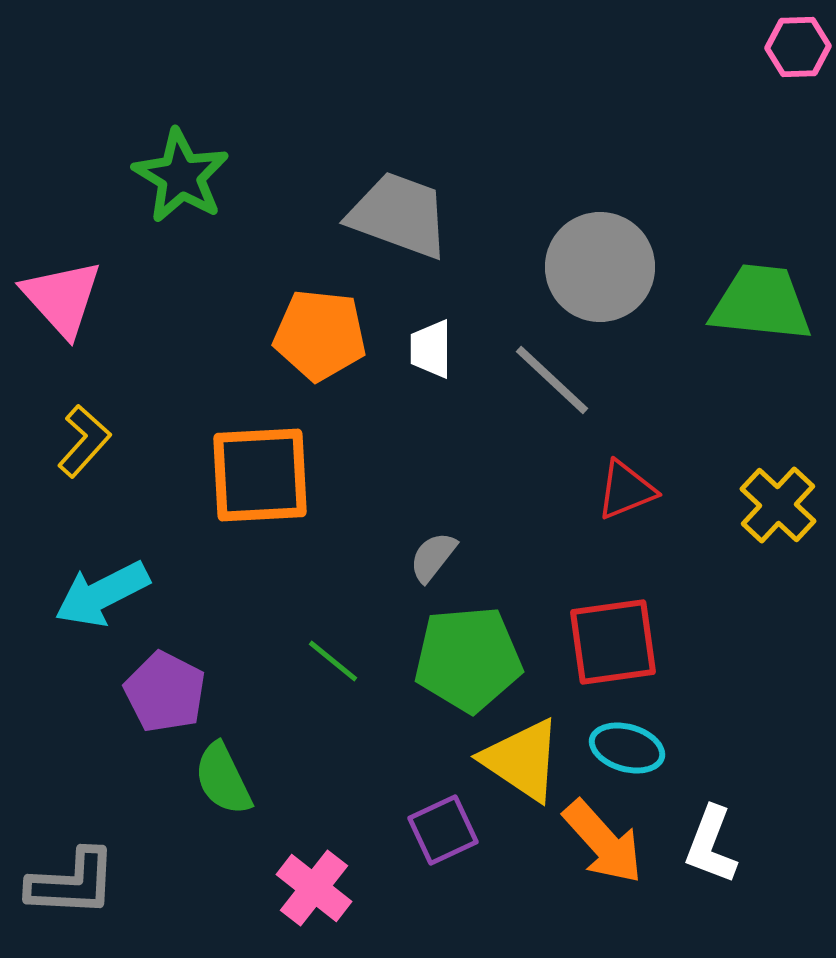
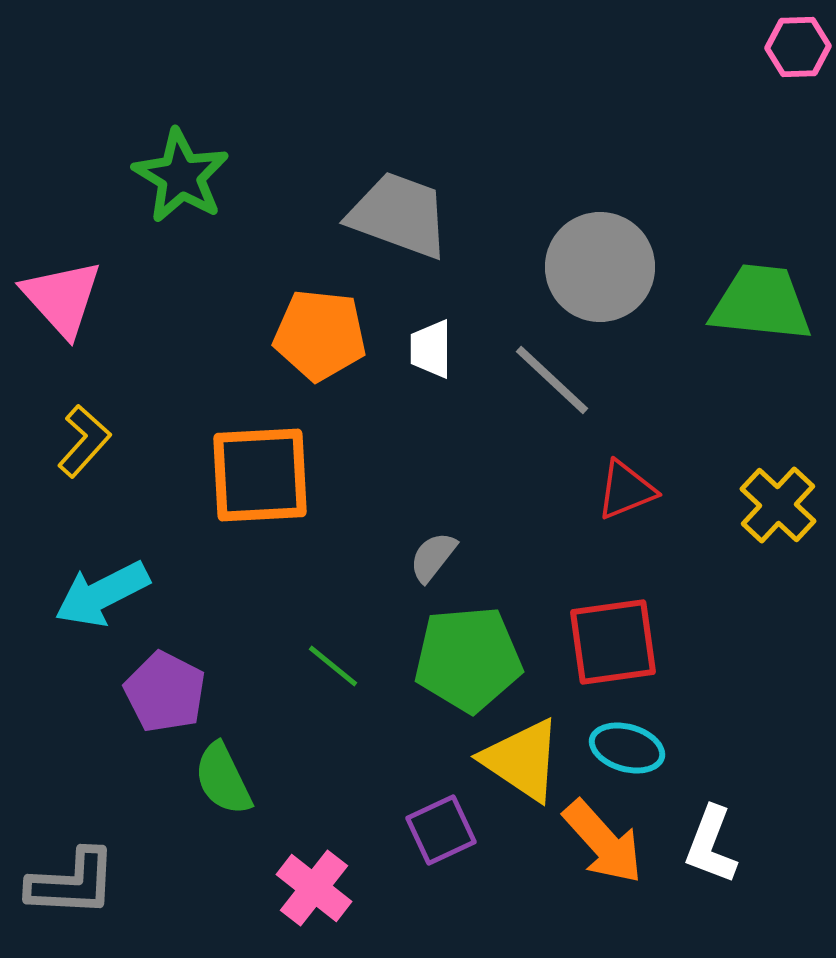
green line: moved 5 px down
purple square: moved 2 px left
